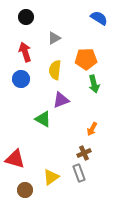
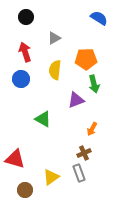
purple triangle: moved 15 px right
